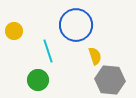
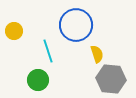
yellow semicircle: moved 2 px right, 2 px up
gray hexagon: moved 1 px right, 1 px up
